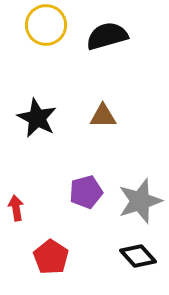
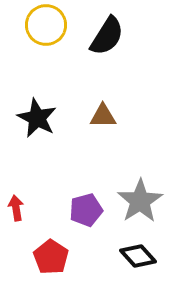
black semicircle: rotated 138 degrees clockwise
purple pentagon: moved 18 px down
gray star: rotated 15 degrees counterclockwise
